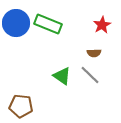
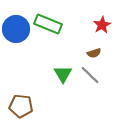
blue circle: moved 6 px down
brown semicircle: rotated 16 degrees counterclockwise
green triangle: moved 1 px right, 2 px up; rotated 24 degrees clockwise
